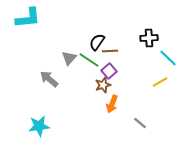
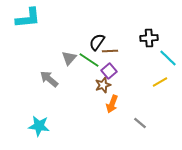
cyan star: rotated 15 degrees clockwise
